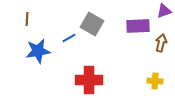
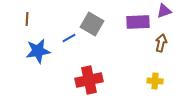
purple rectangle: moved 4 px up
red cross: rotated 12 degrees counterclockwise
